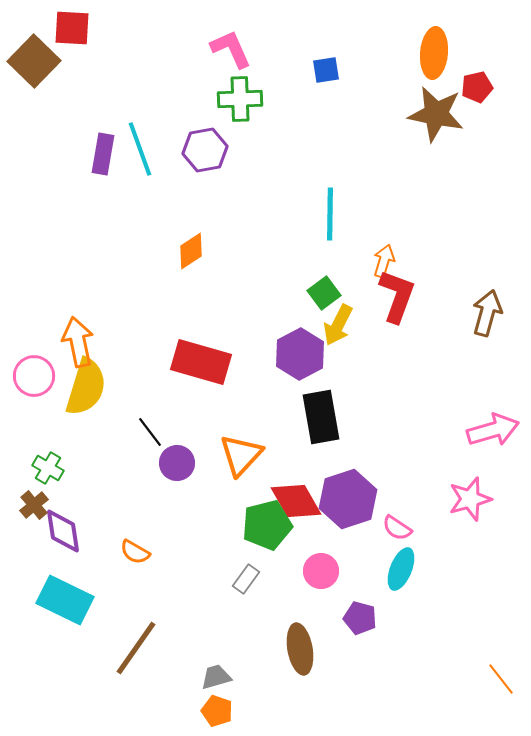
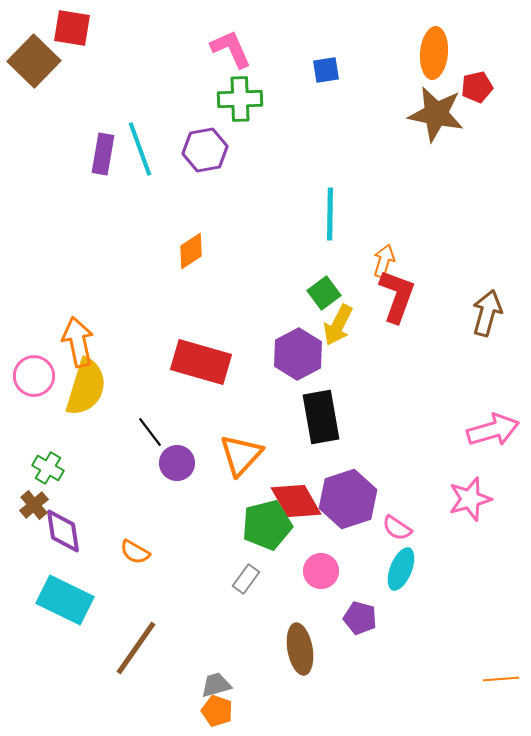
red square at (72, 28): rotated 6 degrees clockwise
purple hexagon at (300, 354): moved 2 px left
gray trapezoid at (216, 677): moved 8 px down
orange line at (501, 679): rotated 56 degrees counterclockwise
